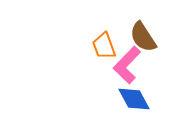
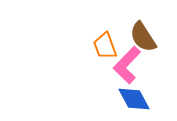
orange trapezoid: moved 1 px right
